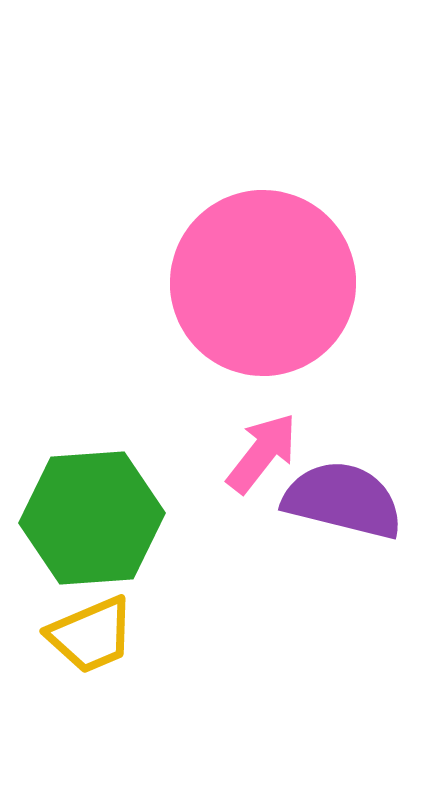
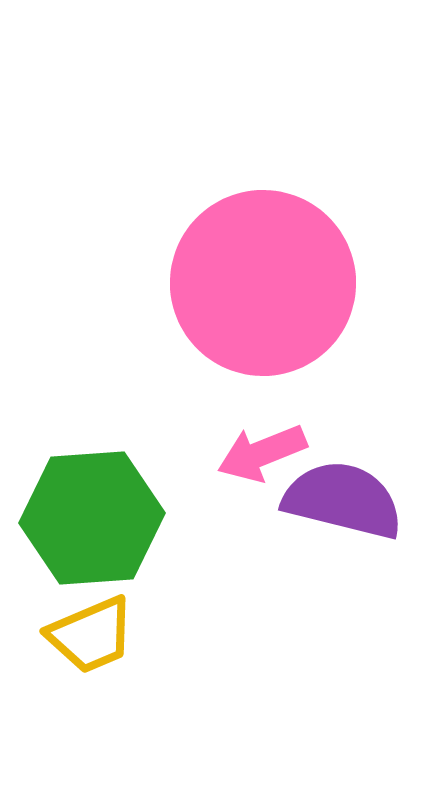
pink arrow: rotated 150 degrees counterclockwise
